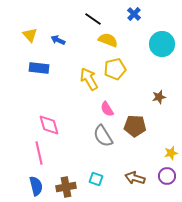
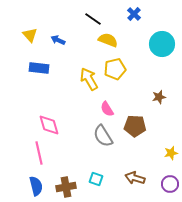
purple circle: moved 3 px right, 8 px down
